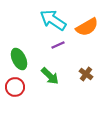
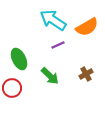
brown cross: rotated 24 degrees clockwise
red circle: moved 3 px left, 1 px down
